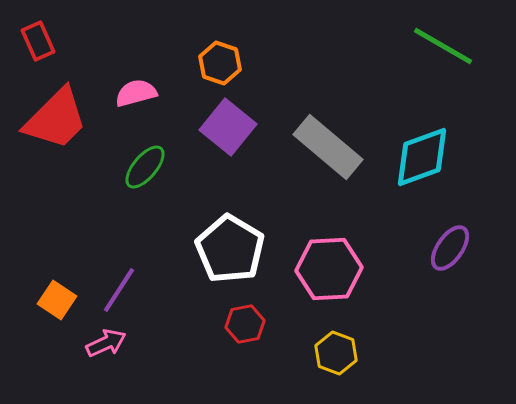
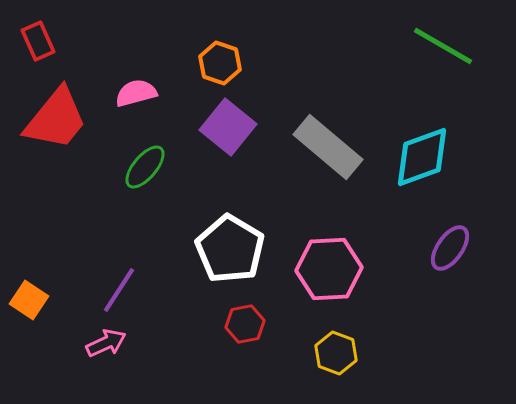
red trapezoid: rotated 6 degrees counterclockwise
orange square: moved 28 px left
